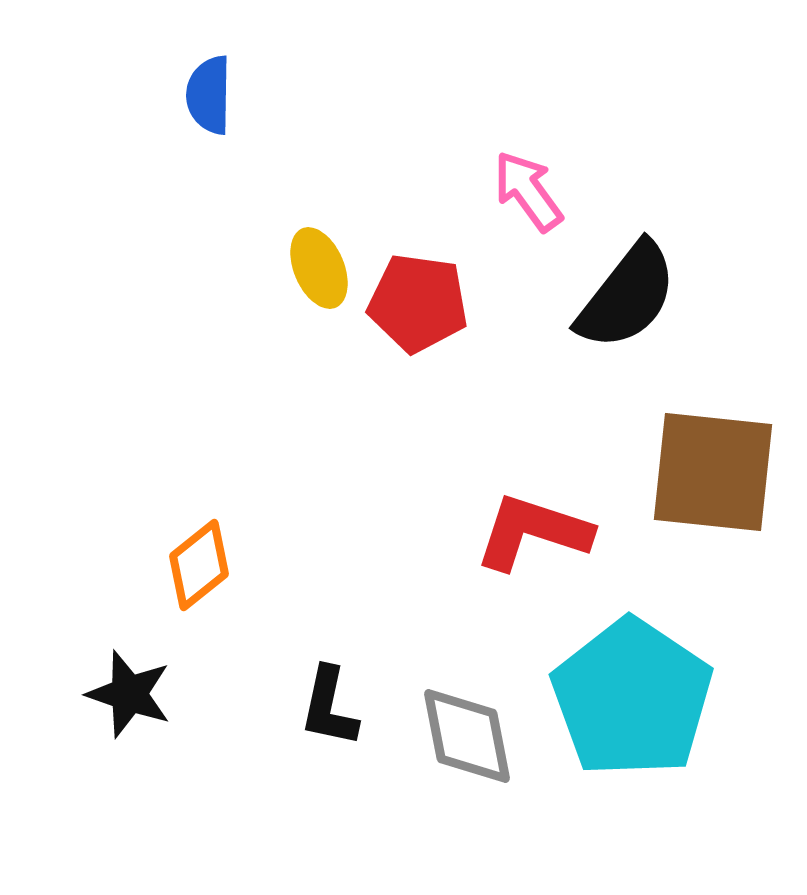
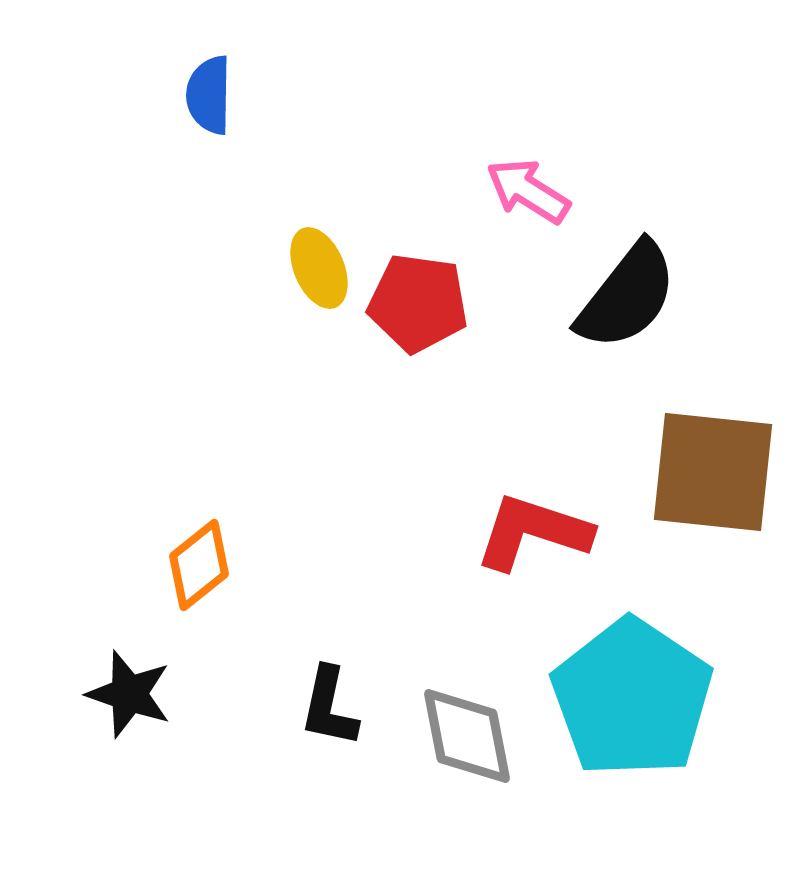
pink arrow: rotated 22 degrees counterclockwise
